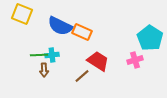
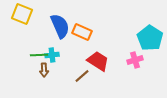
blue semicircle: rotated 140 degrees counterclockwise
